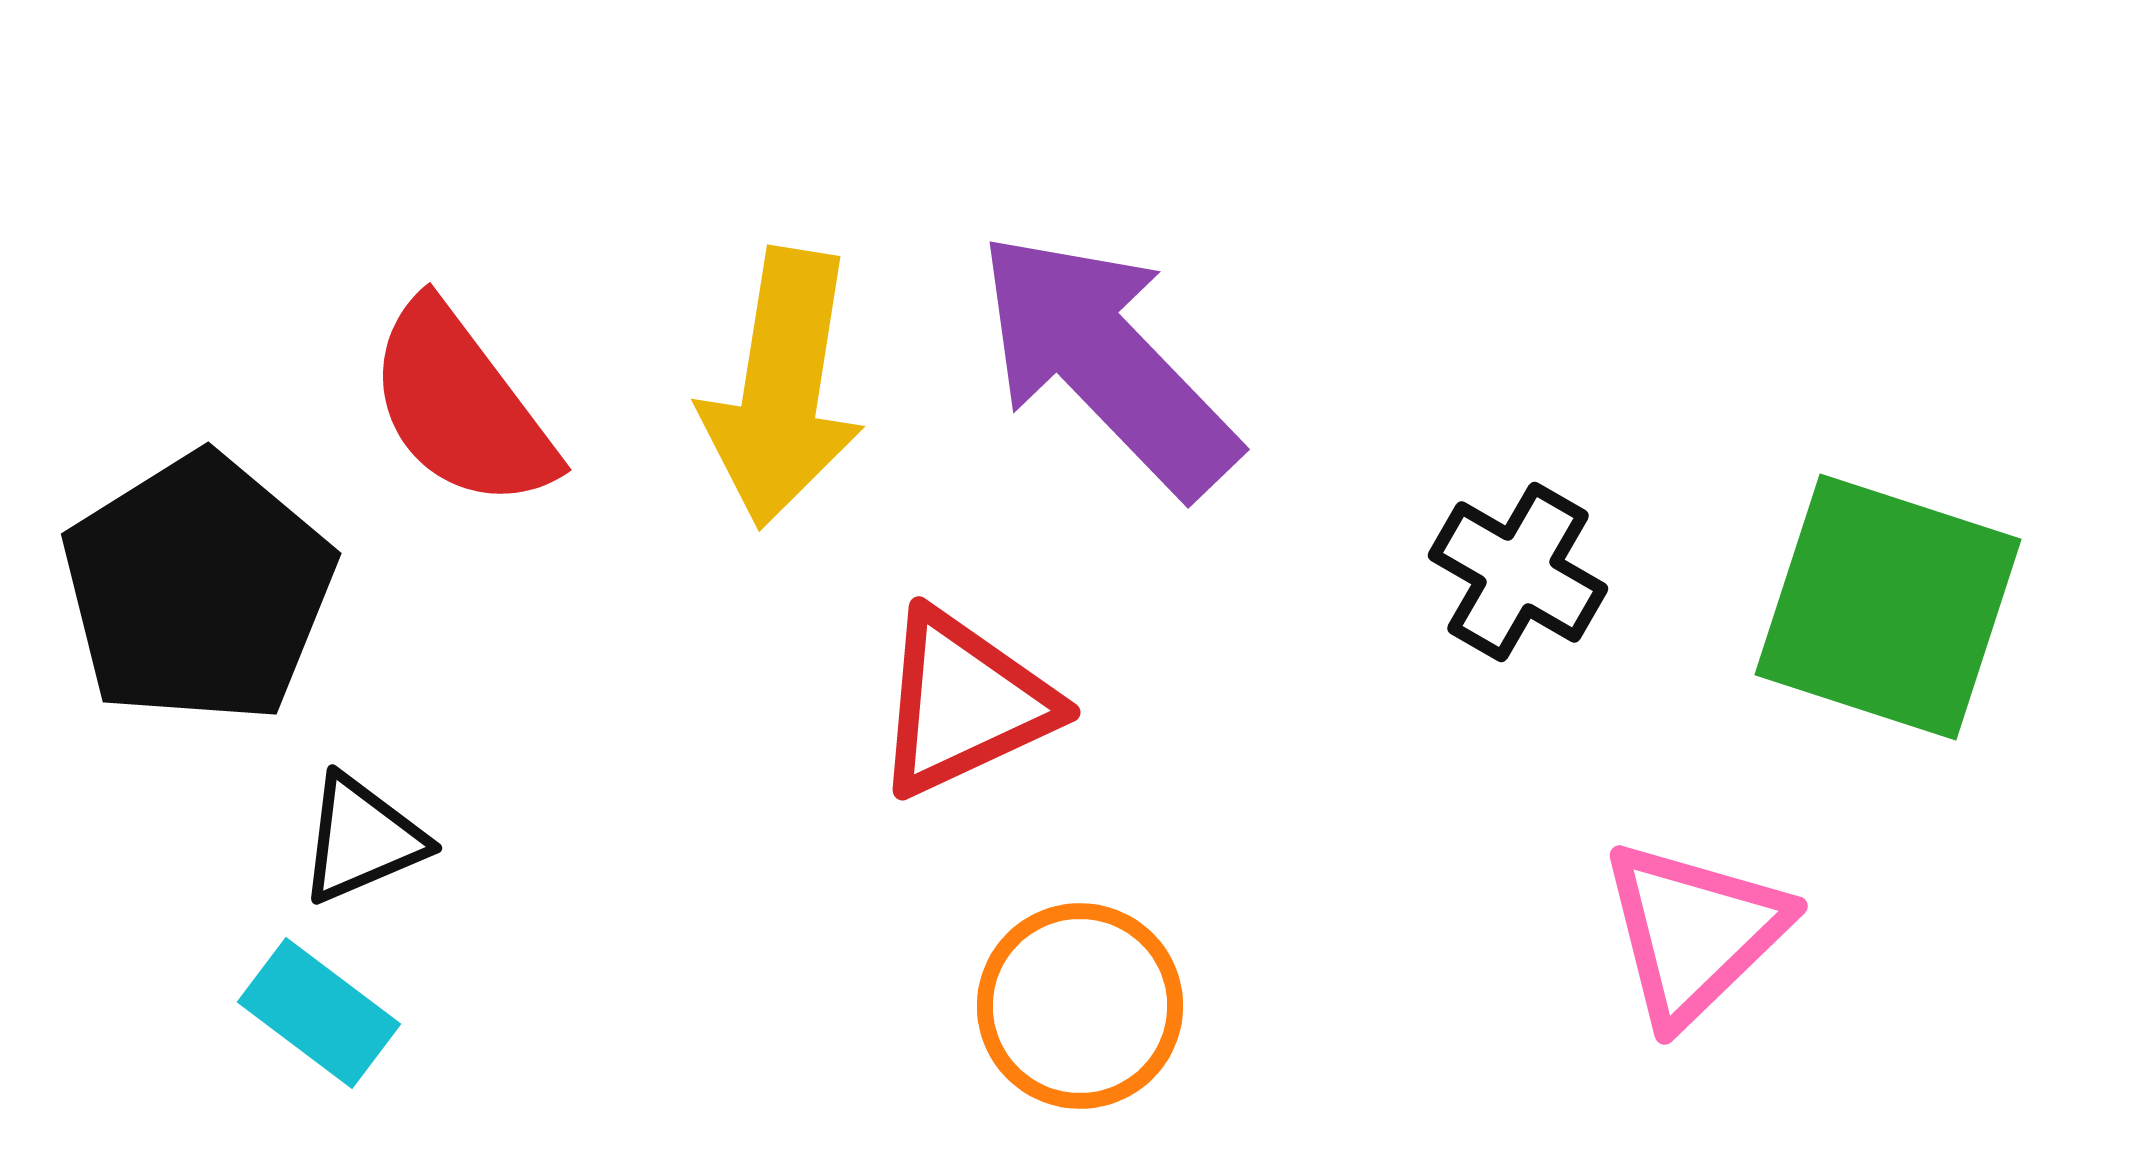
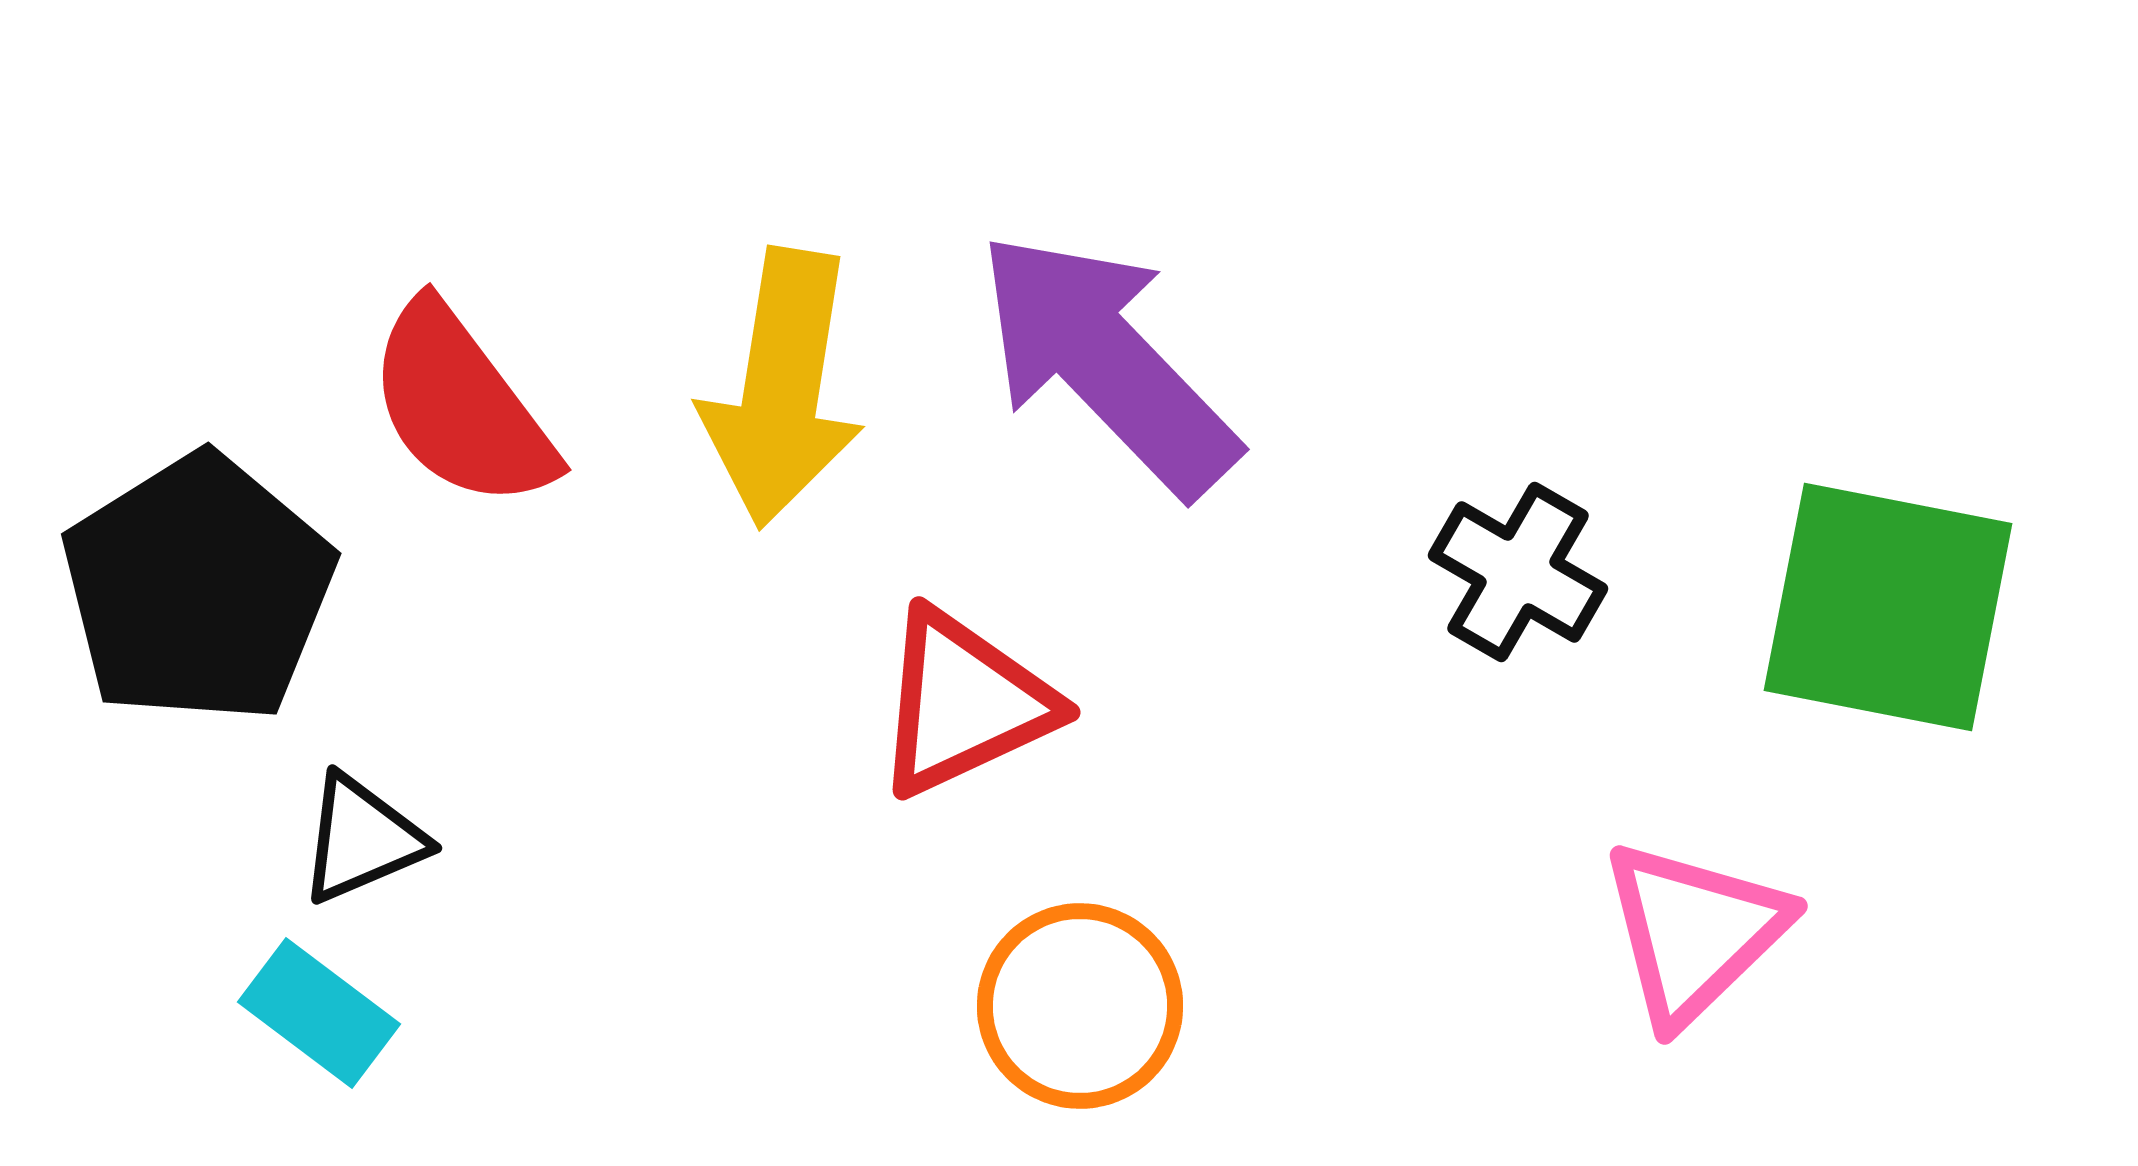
green square: rotated 7 degrees counterclockwise
